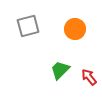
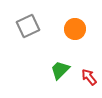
gray square: rotated 10 degrees counterclockwise
